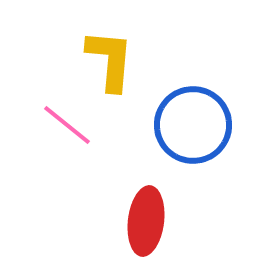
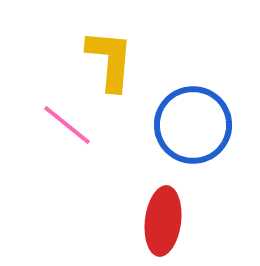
red ellipse: moved 17 px right
